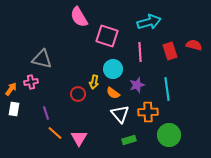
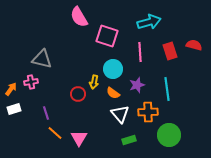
white rectangle: rotated 64 degrees clockwise
